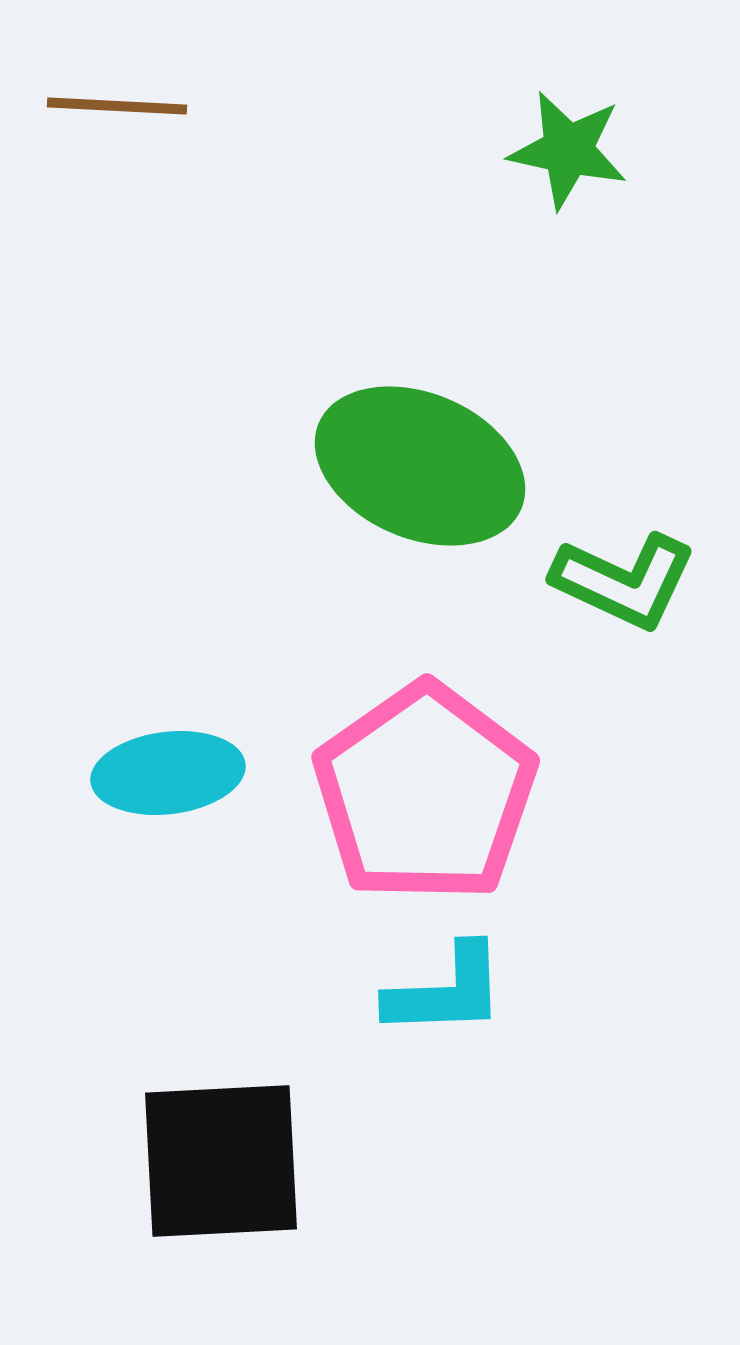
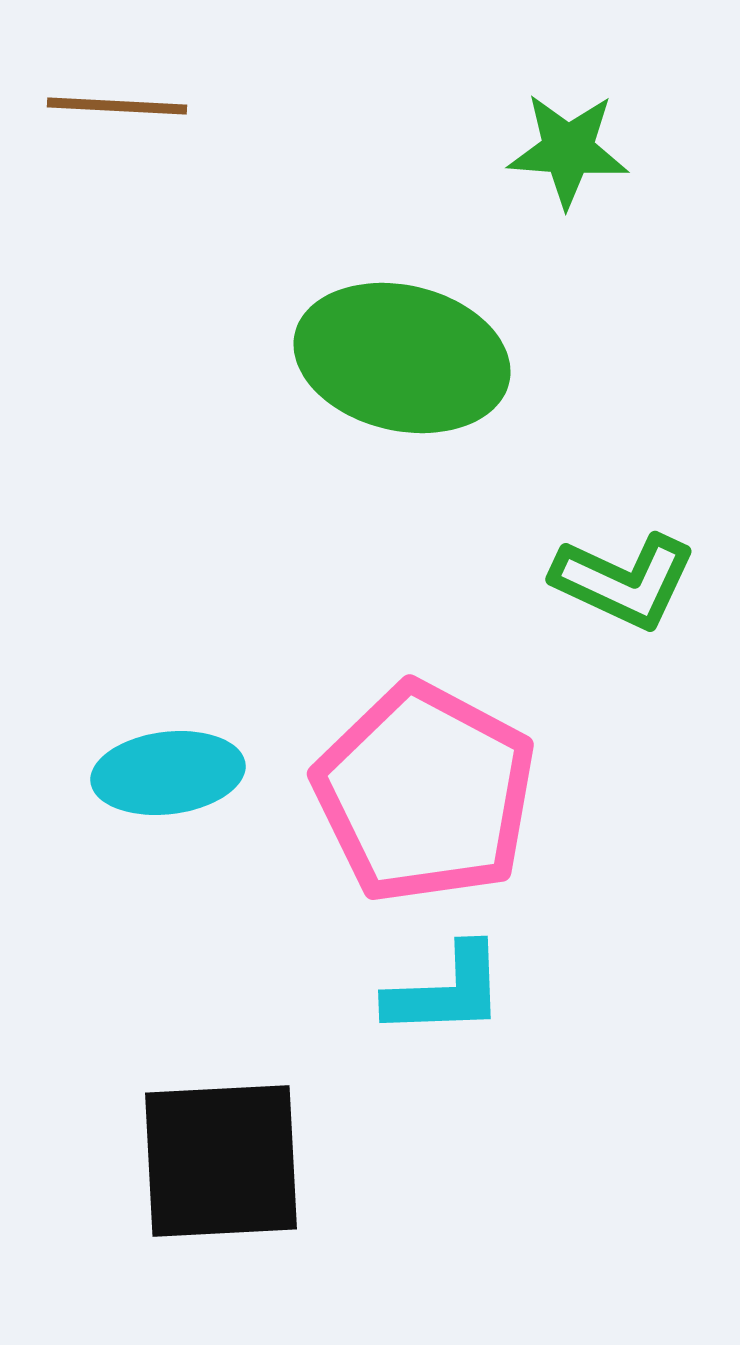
green star: rotated 8 degrees counterclockwise
green ellipse: moved 18 px left, 108 px up; rotated 10 degrees counterclockwise
pink pentagon: rotated 9 degrees counterclockwise
